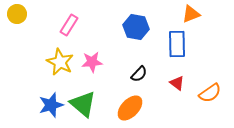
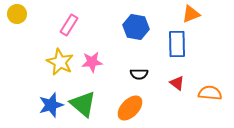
black semicircle: rotated 48 degrees clockwise
orange semicircle: rotated 140 degrees counterclockwise
